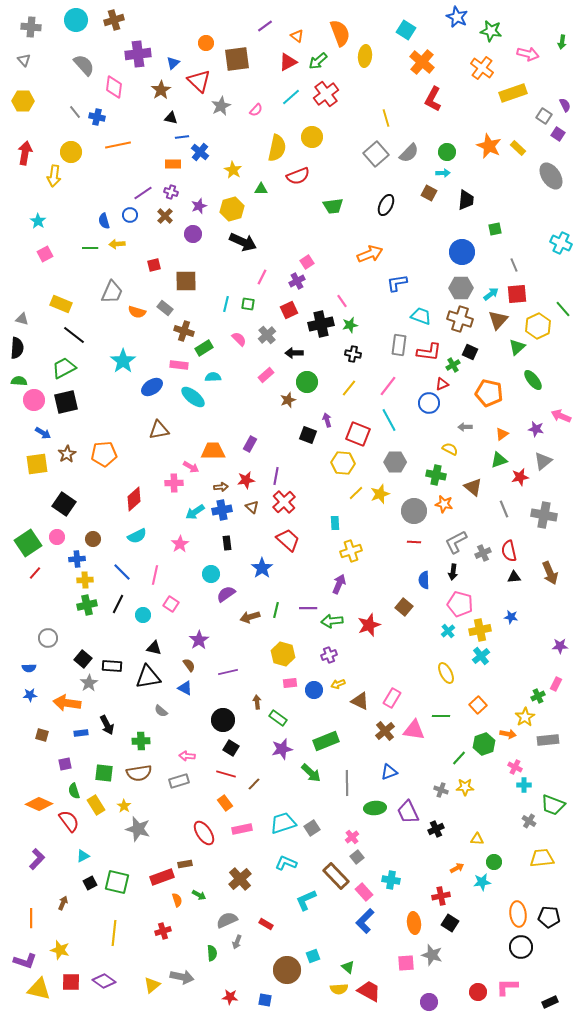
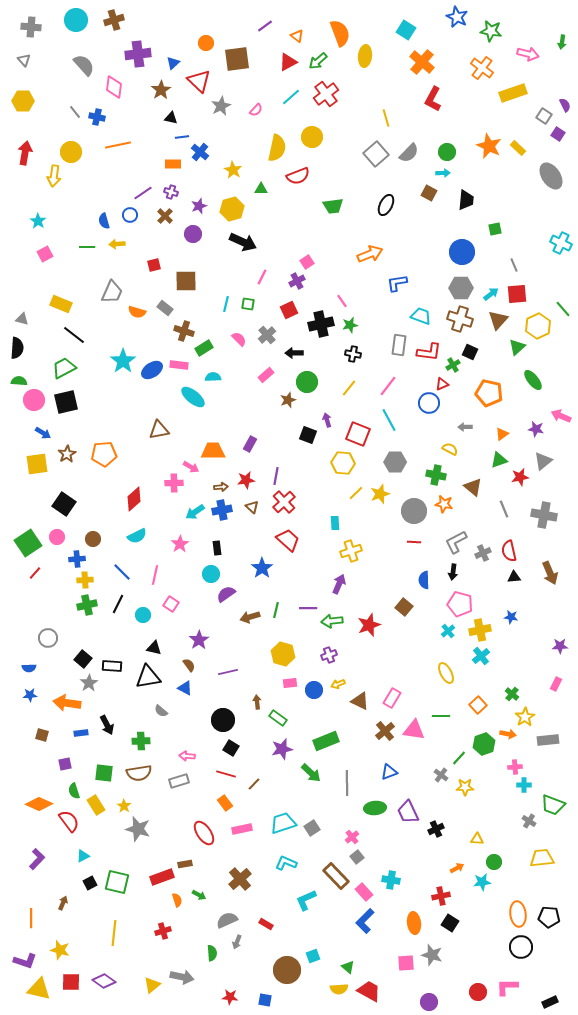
green line at (90, 248): moved 3 px left, 1 px up
blue ellipse at (152, 387): moved 17 px up
black rectangle at (227, 543): moved 10 px left, 5 px down
green cross at (538, 696): moved 26 px left, 2 px up; rotated 24 degrees counterclockwise
pink cross at (515, 767): rotated 32 degrees counterclockwise
gray cross at (441, 790): moved 15 px up; rotated 16 degrees clockwise
